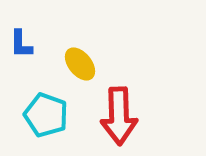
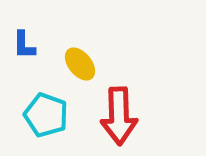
blue L-shape: moved 3 px right, 1 px down
